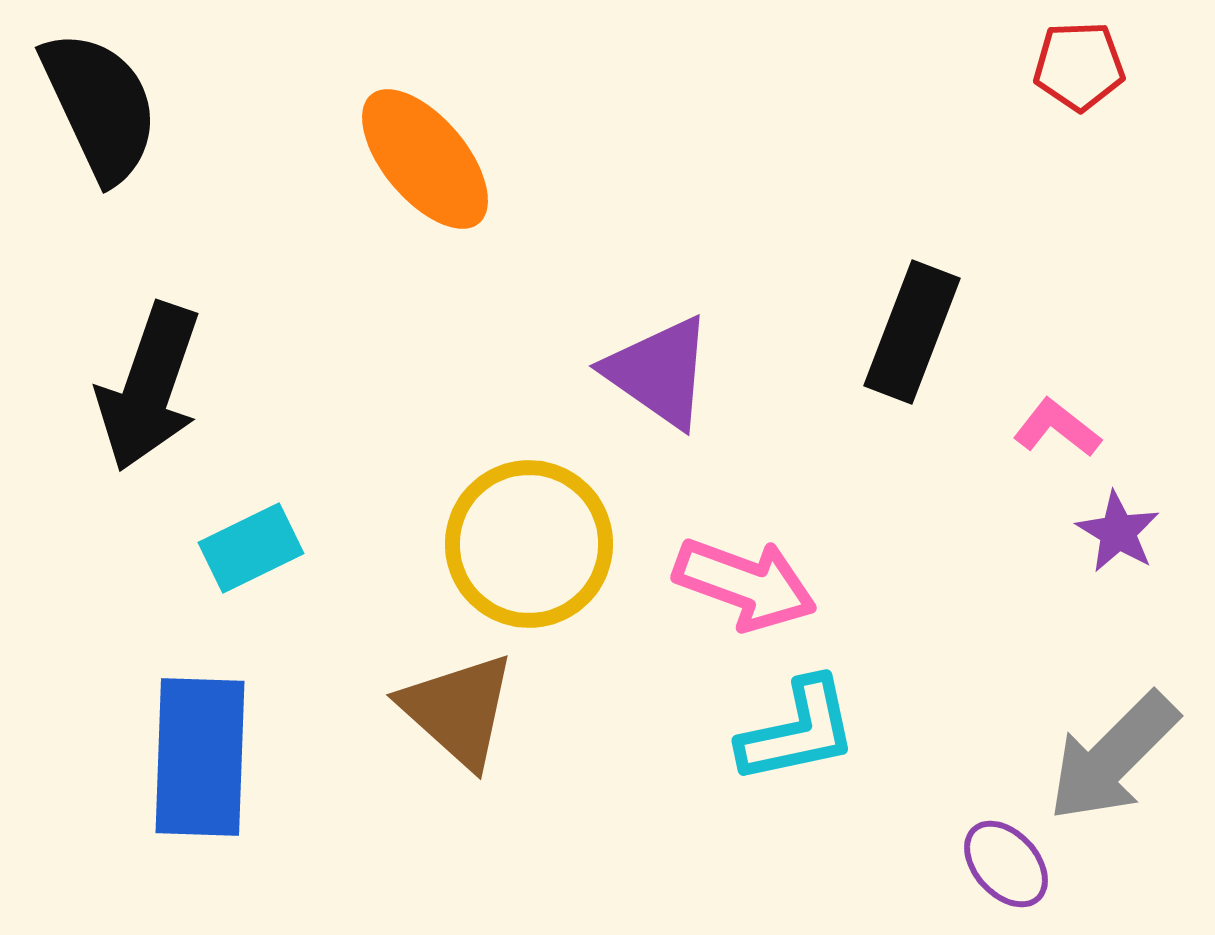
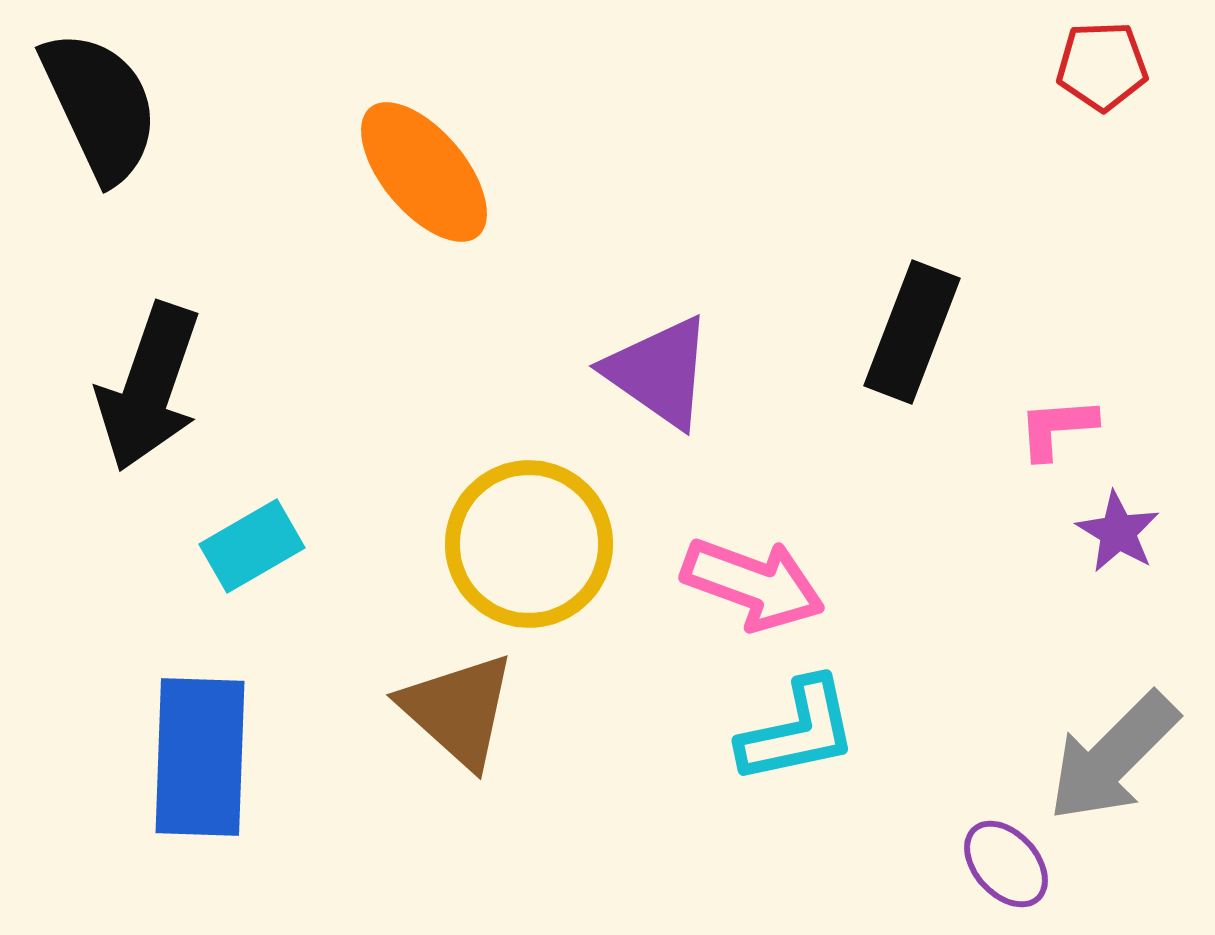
red pentagon: moved 23 px right
orange ellipse: moved 1 px left, 13 px down
pink L-shape: rotated 42 degrees counterclockwise
cyan rectangle: moved 1 px right, 2 px up; rotated 4 degrees counterclockwise
pink arrow: moved 8 px right
